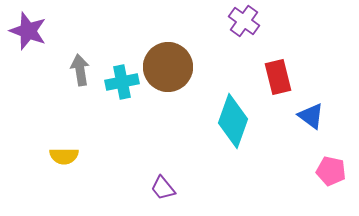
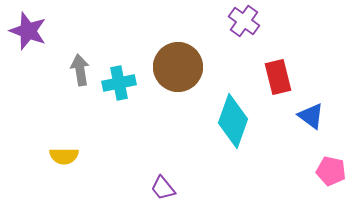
brown circle: moved 10 px right
cyan cross: moved 3 px left, 1 px down
